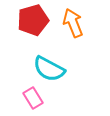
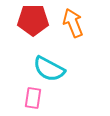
red pentagon: rotated 16 degrees clockwise
pink rectangle: rotated 40 degrees clockwise
